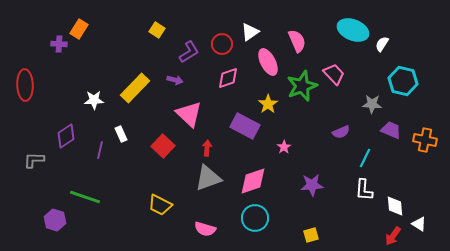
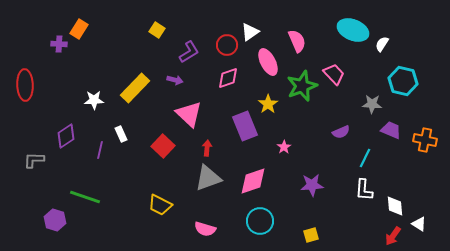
red circle at (222, 44): moved 5 px right, 1 px down
purple rectangle at (245, 126): rotated 40 degrees clockwise
cyan circle at (255, 218): moved 5 px right, 3 px down
